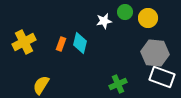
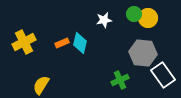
green circle: moved 9 px right, 2 px down
white star: moved 1 px up
orange rectangle: moved 1 px right, 1 px up; rotated 48 degrees clockwise
gray hexagon: moved 12 px left
white rectangle: moved 1 px right, 2 px up; rotated 35 degrees clockwise
green cross: moved 2 px right, 4 px up
